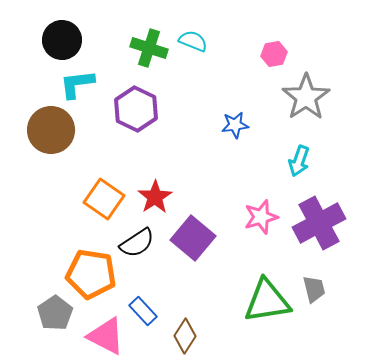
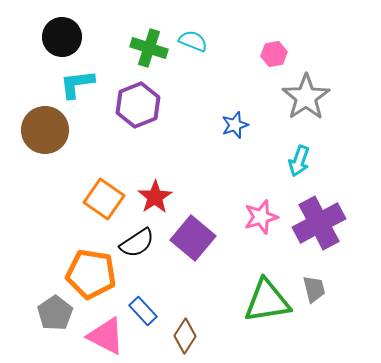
black circle: moved 3 px up
purple hexagon: moved 2 px right, 4 px up; rotated 12 degrees clockwise
blue star: rotated 12 degrees counterclockwise
brown circle: moved 6 px left
